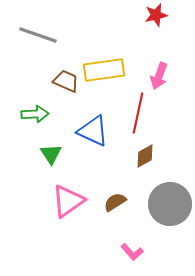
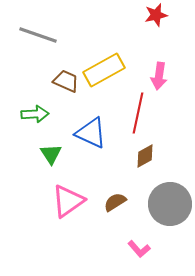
yellow rectangle: rotated 21 degrees counterclockwise
pink arrow: rotated 12 degrees counterclockwise
blue triangle: moved 2 px left, 2 px down
pink L-shape: moved 7 px right, 3 px up
